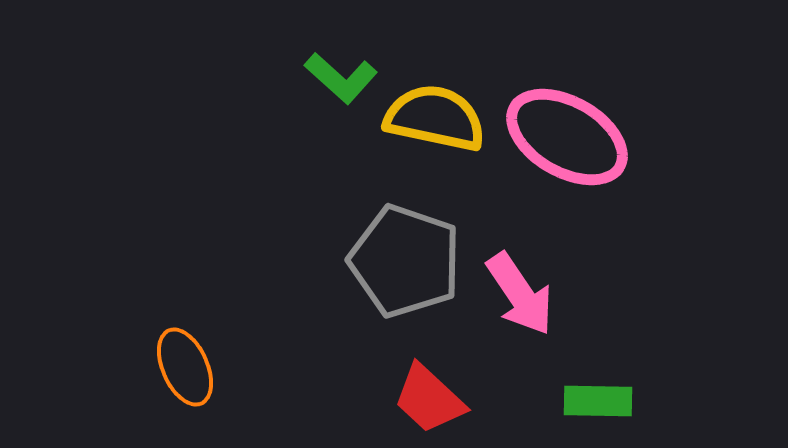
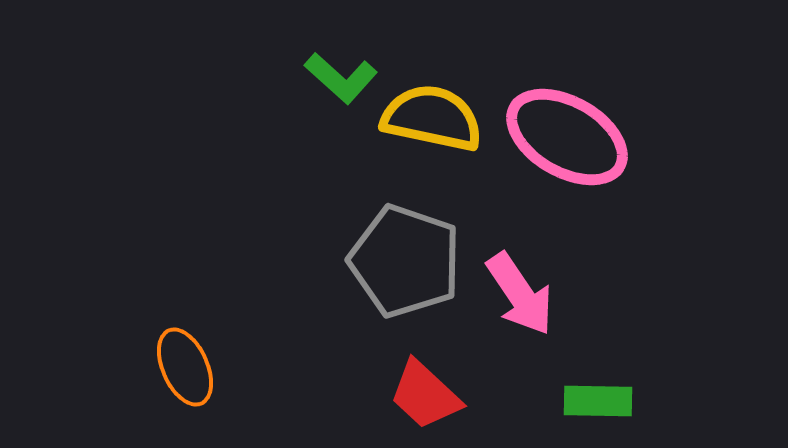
yellow semicircle: moved 3 px left
red trapezoid: moved 4 px left, 4 px up
